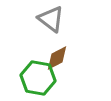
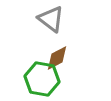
green hexagon: moved 4 px right, 1 px down
